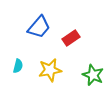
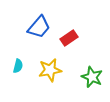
red rectangle: moved 2 px left
green star: moved 1 px left, 2 px down
